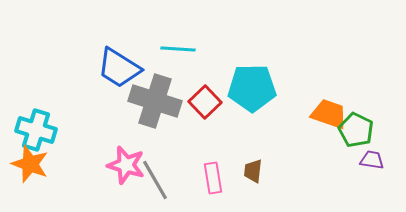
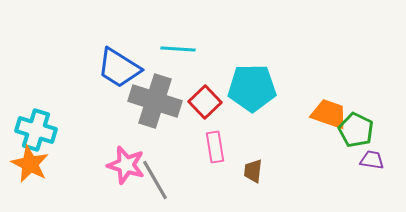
orange star: rotated 6 degrees clockwise
pink rectangle: moved 2 px right, 31 px up
